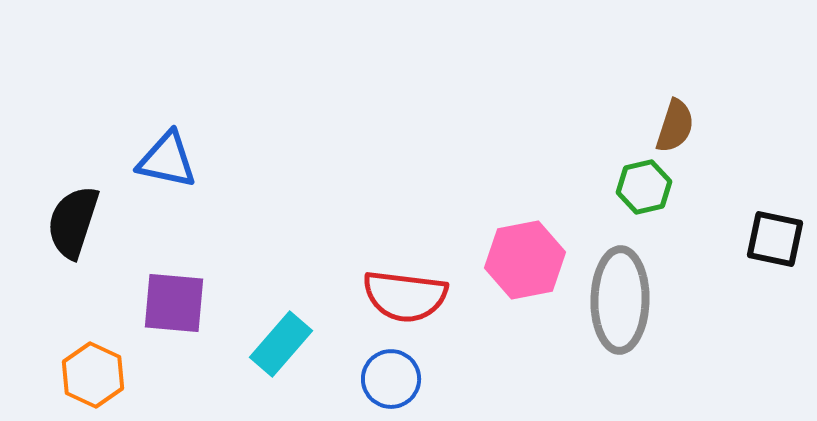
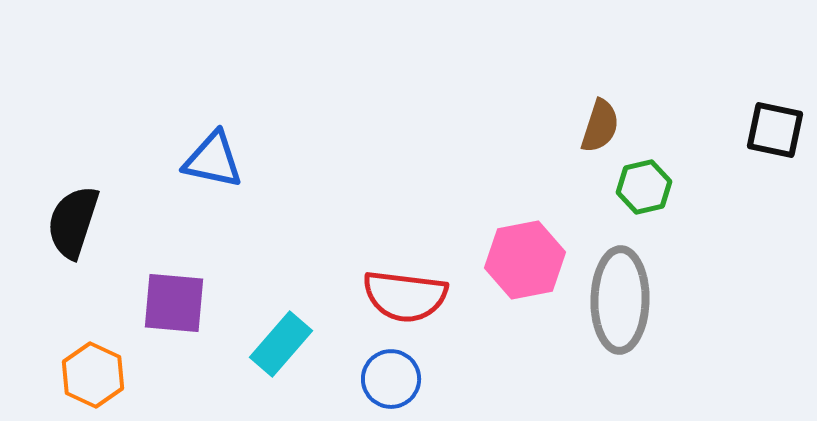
brown semicircle: moved 75 px left
blue triangle: moved 46 px right
black square: moved 109 px up
